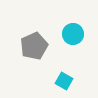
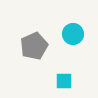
cyan square: rotated 30 degrees counterclockwise
